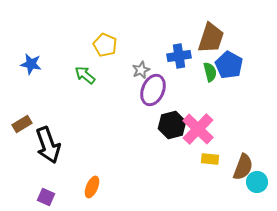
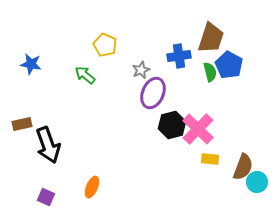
purple ellipse: moved 3 px down
brown rectangle: rotated 18 degrees clockwise
